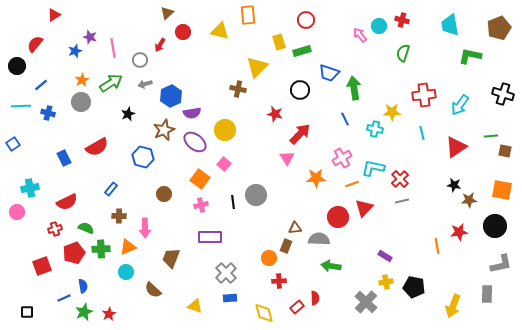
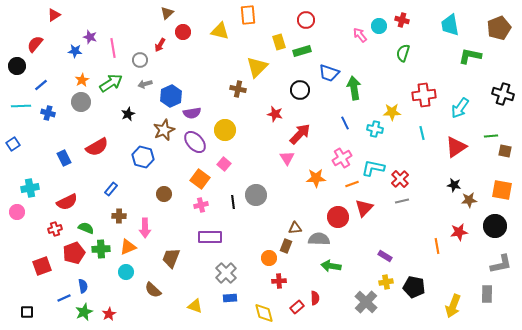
blue star at (75, 51): rotated 24 degrees clockwise
cyan arrow at (460, 105): moved 3 px down
blue line at (345, 119): moved 4 px down
purple ellipse at (195, 142): rotated 10 degrees clockwise
